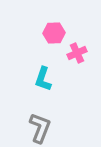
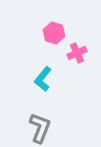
pink hexagon: rotated 20 degrees clockwise
cyan L-shape: rotated 20 degrees clockwise
